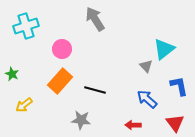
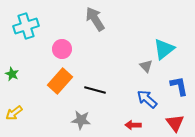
yellow arrow: moved 10 px left, 8 px down
